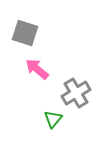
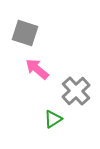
gray cross: moved 2 px up; rotated 12 degrees counterclockwise
green triangle: rotated 18 degrees clockwise
